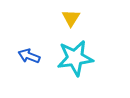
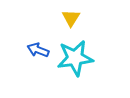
blue arrow: moved 9 px right, 6 px up
